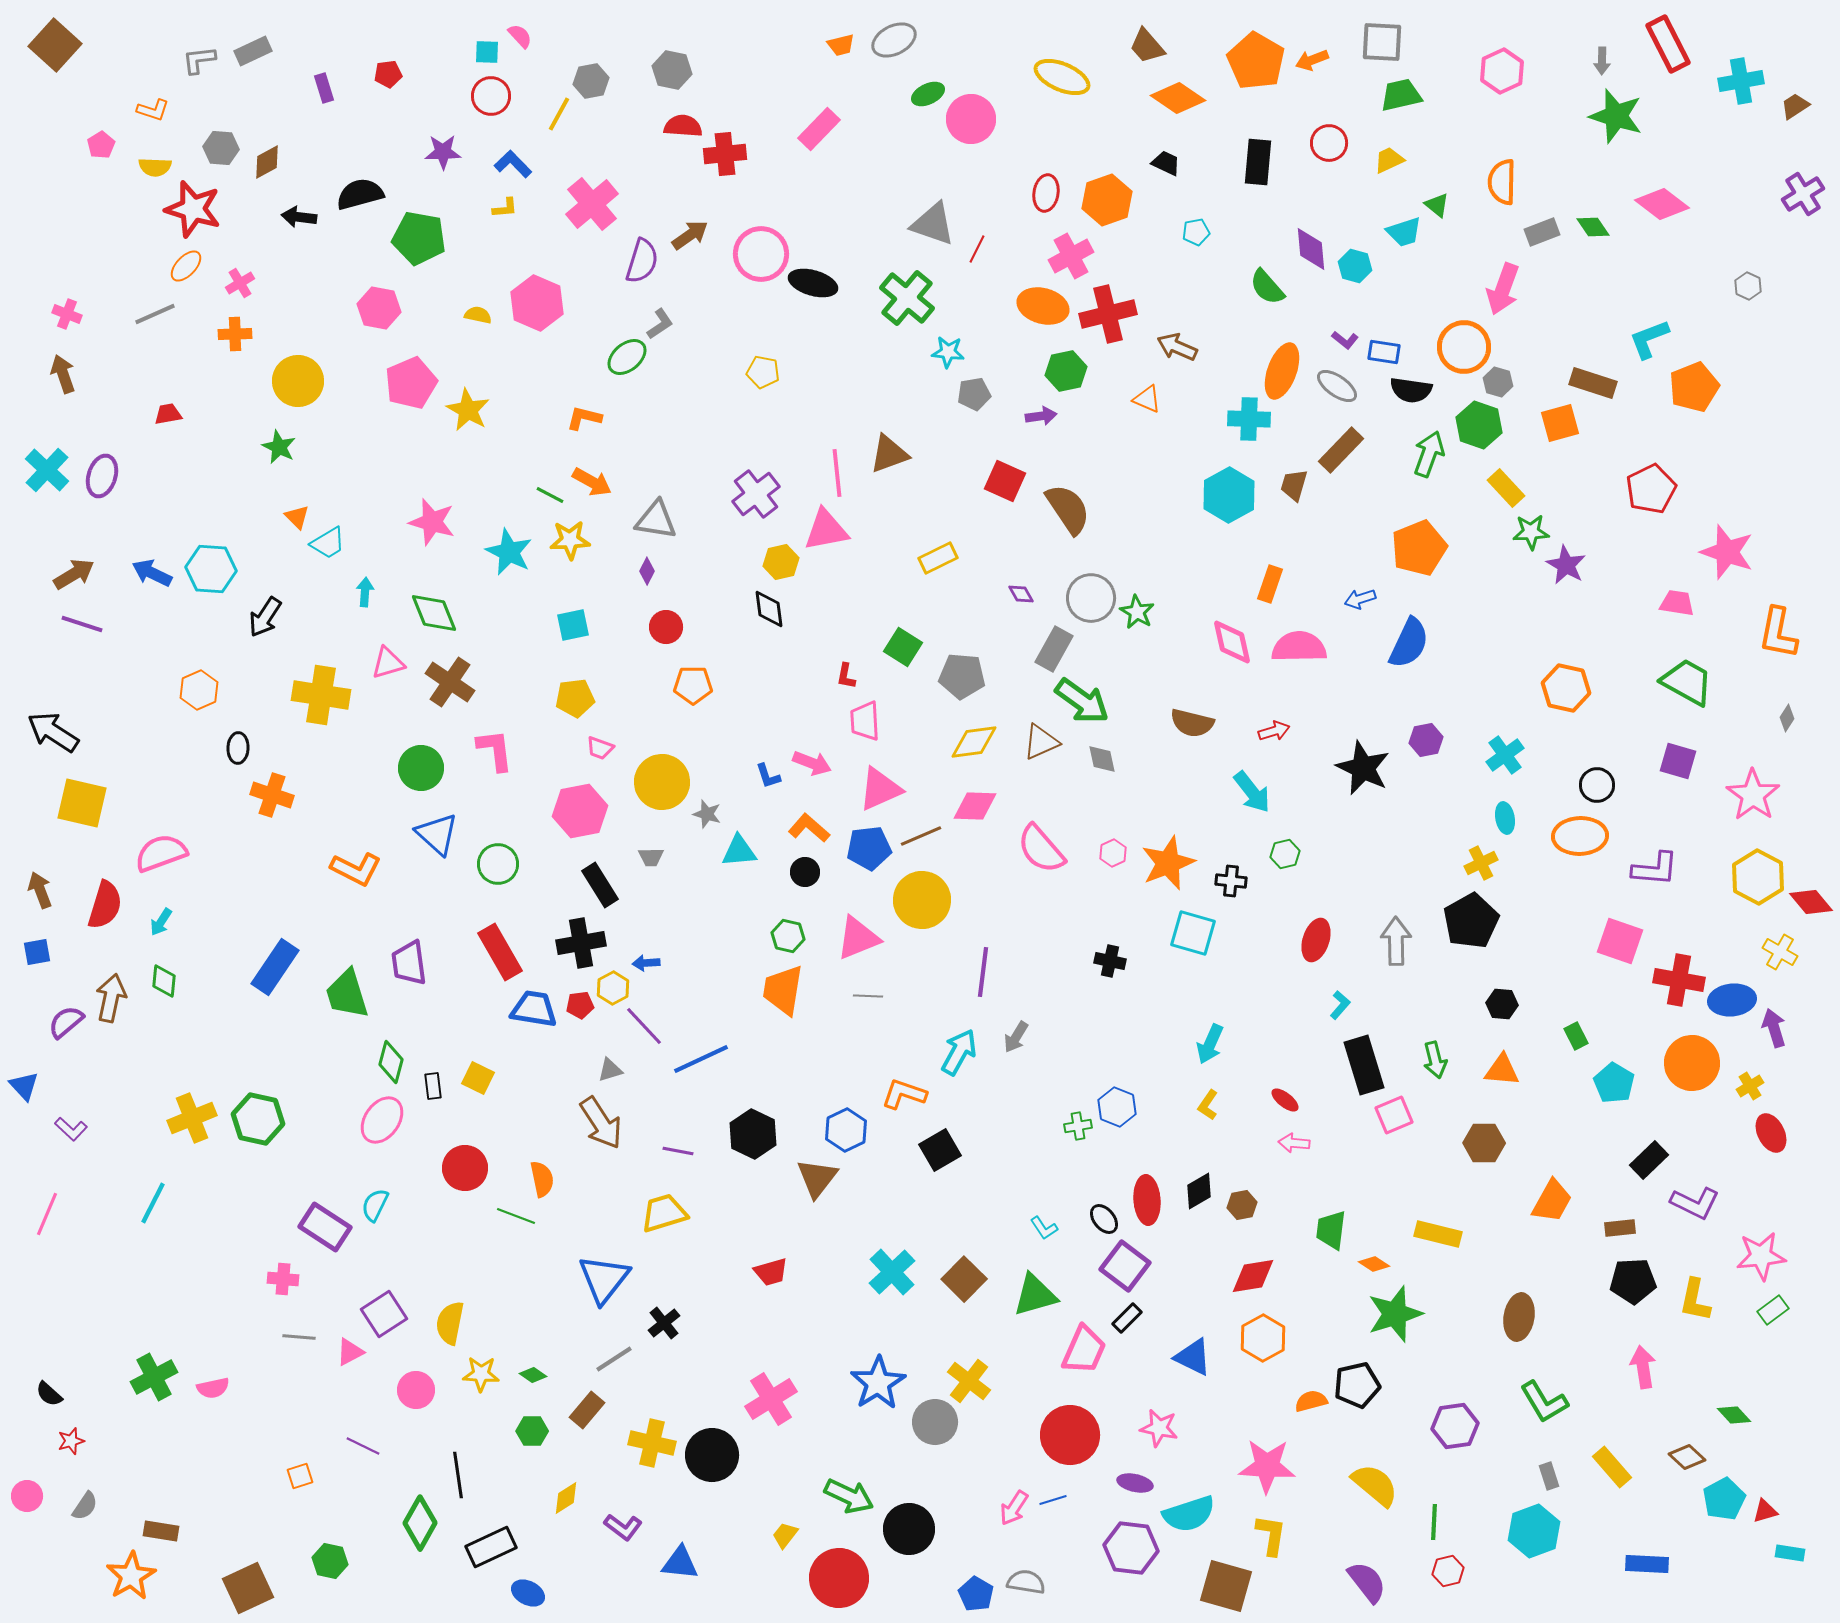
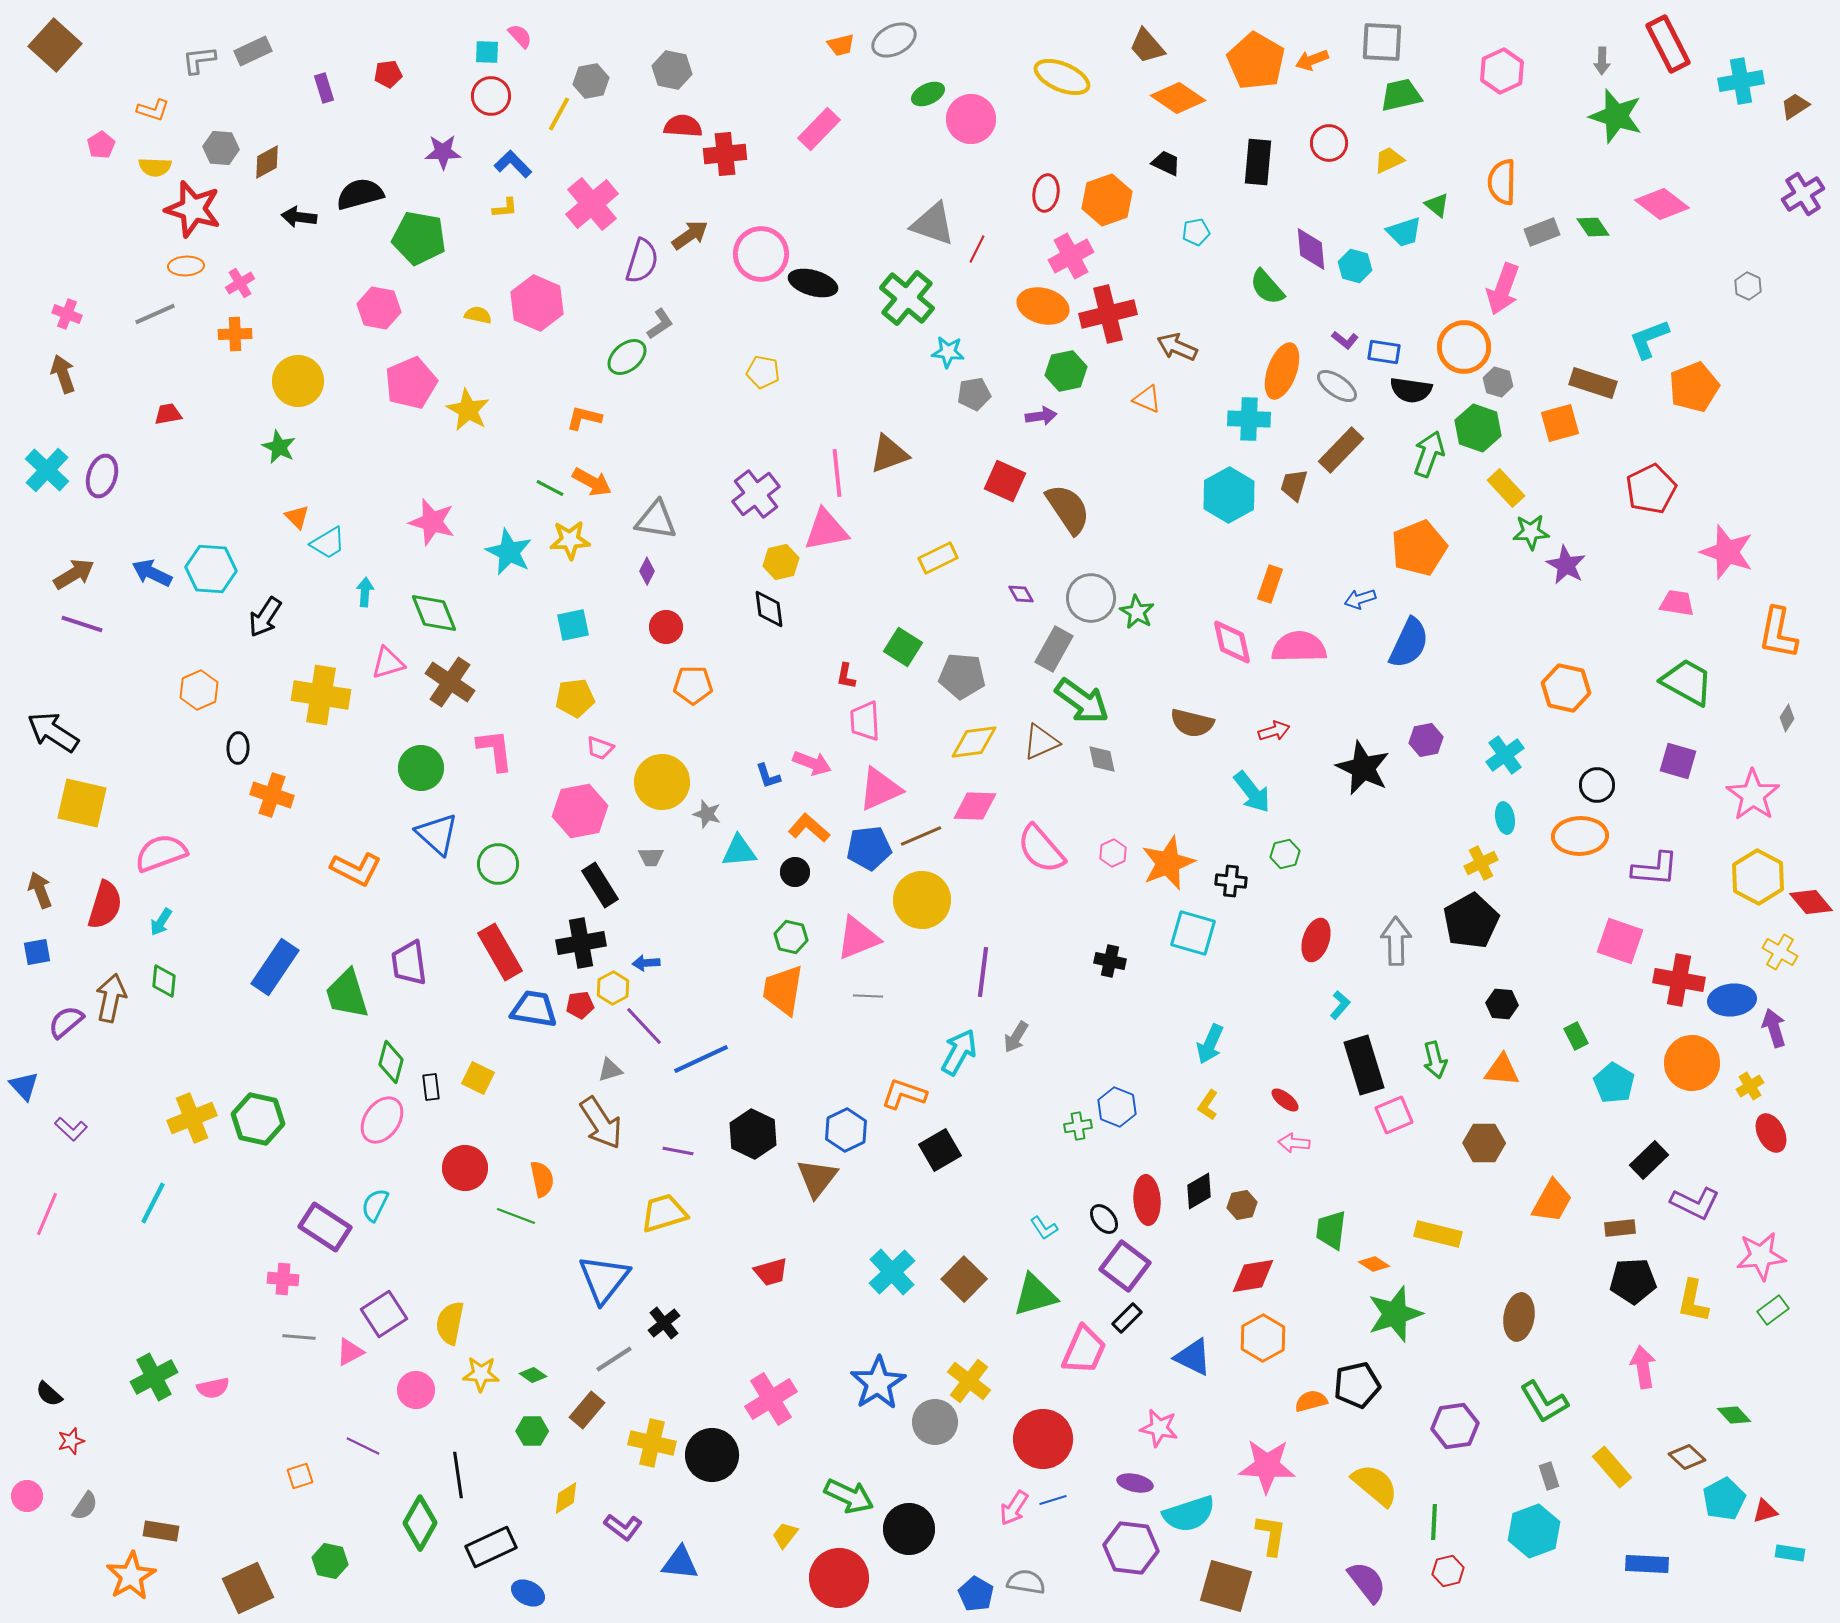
orange ellipse at (186, 266): rotated 44 degrees clockwise
green hexagon at (1479, 425): moved 1 px left, 3 px down
green line at (550, 495): moved 7 px up
black circle at (805, 872): moved 10 px left
green hexagon at (788, 936): moved 3 px right, 1 px down
black rectangle at (433, 1086): moved 2 px left, 1 px down
yellow L-shape at (1695, 1300): moved 2 px left, 1 px down
red circle at (1070, 1435): moved 27 px left, 4 px down
